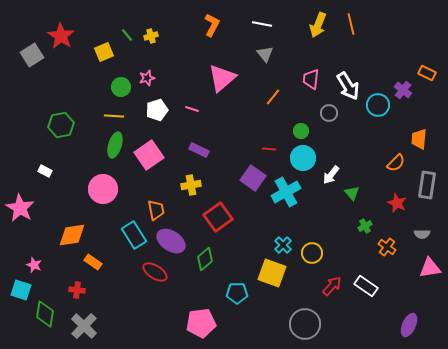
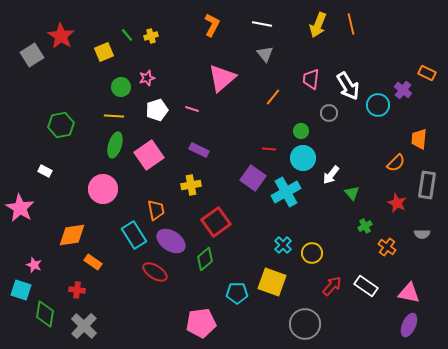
red square at (218, 217): moved 2 px left, 5 px down
pink triangle at (430, 268): moved 21 px left, 25 px down; rotated 20 degrees clockwise
yellow square at (272, 273): moved 9 px down
